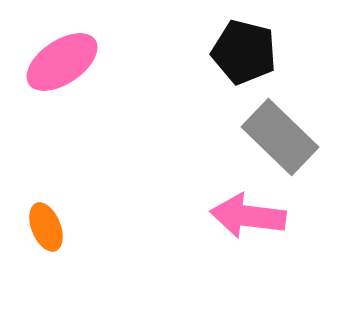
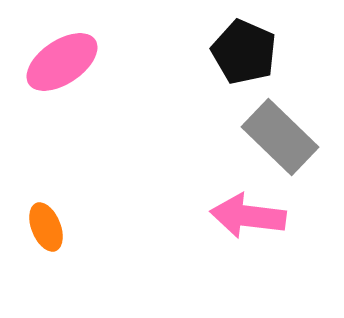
black pentagon: rotated 10 degrees clockwise
